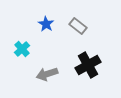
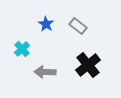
black cross: rotated 10 degrees counterclockwise
gray arrow: moved 2 px left, 2 px up; rotated 20 degrees clockwise
